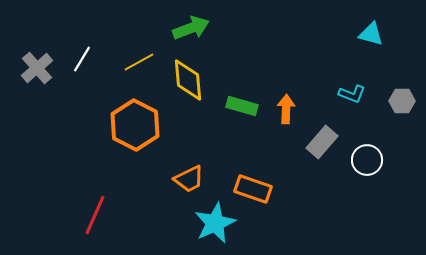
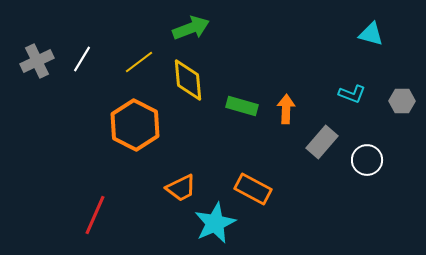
yellow line: rotated 8 degrees counterclockwise
gray cross: moved 7 px up; rotated 16 degrees clockwise
orange trapezoid: moved 8 px left, 9 px down
orange rectangle: rotated 9 degrees clockwise
